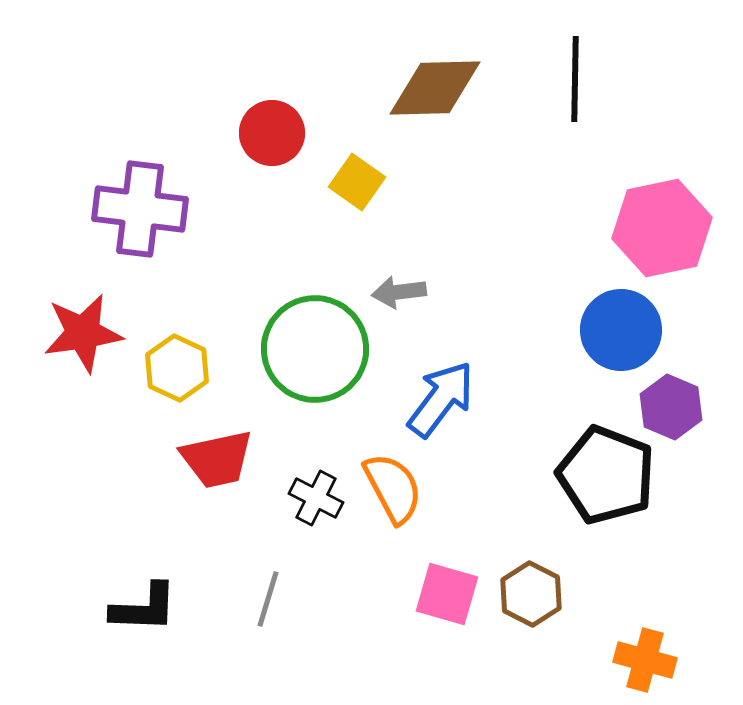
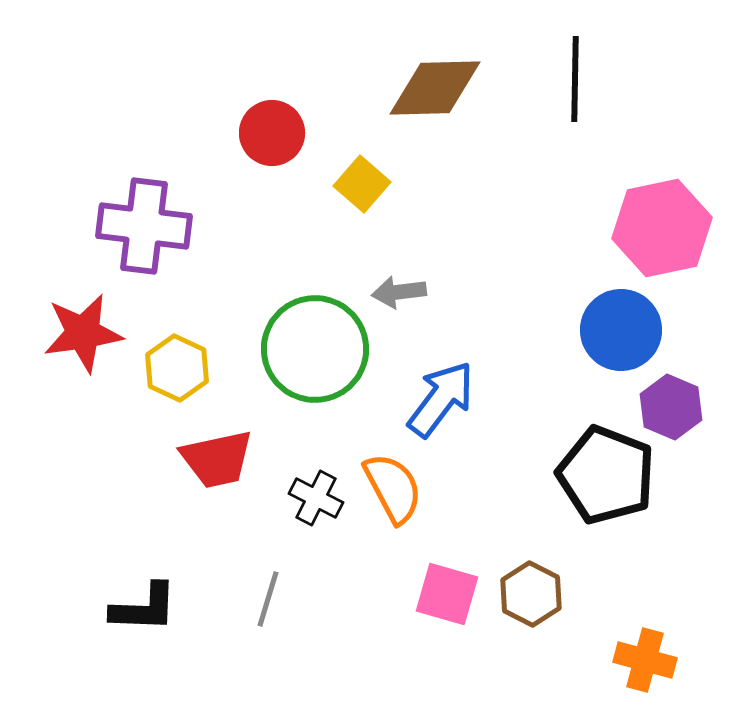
yellow square: moved 5 px right, 2 px down; rotated 6 degrees clockwise
purple cross: moved 4 px right, 17 px down
